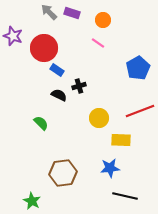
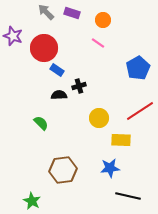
gray arrow: moved 3 px left
black semicircle: rotated 28 degrees counterclockwise
red line: rotated 12 degrees counterclockwise
brown hexagon: moved 3 px up
black line: moved 3 px right
